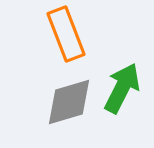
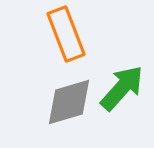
green arrow: rotated 15 degrees clockwise
